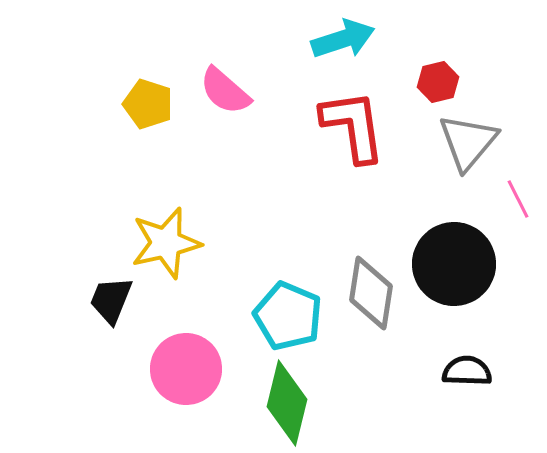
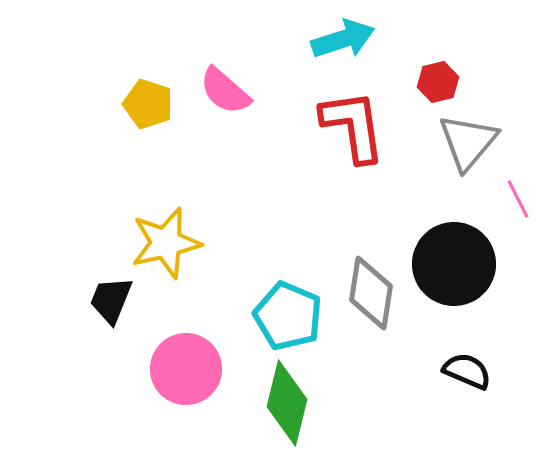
black semicircle: rotated 21 degrees clockwise
